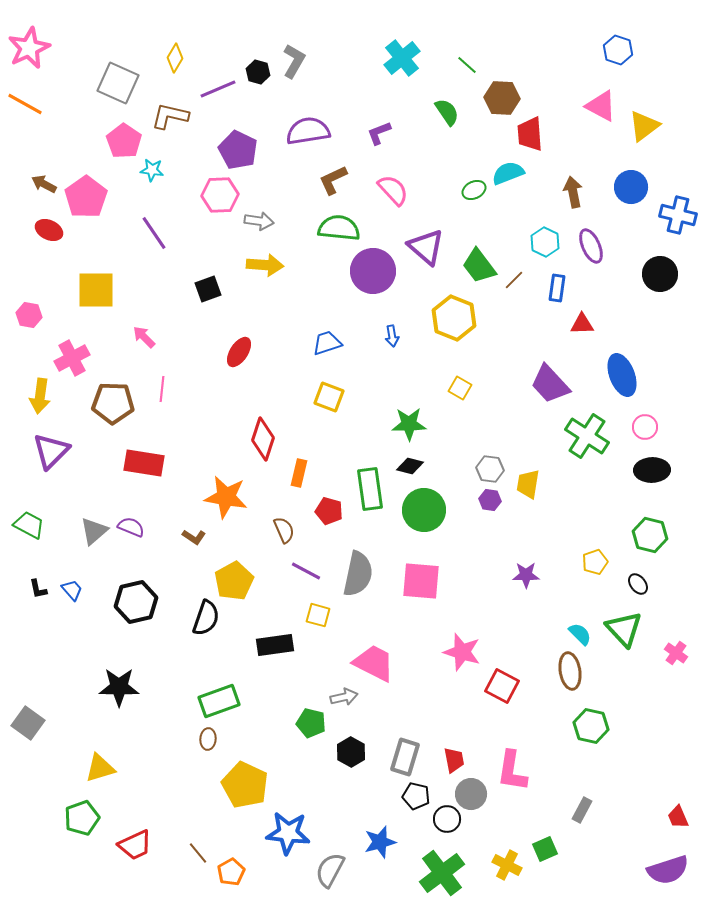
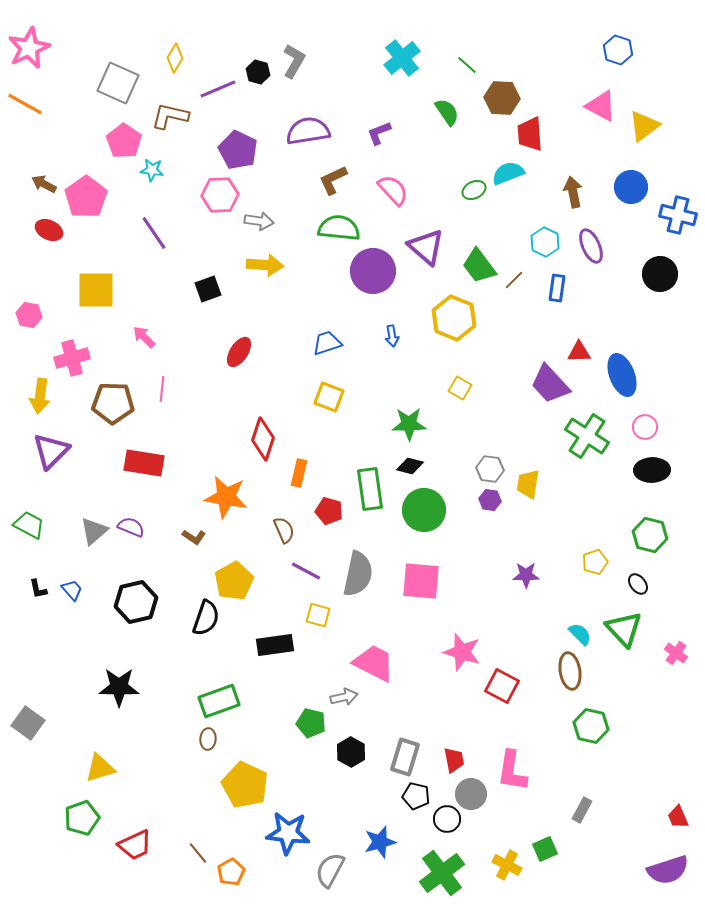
red triangle at (582, 324): moved 3 px left, 28 px down
pink cross at (72, 358): rotated 12 degrees clockwise
